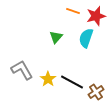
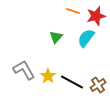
cyan semicircle: rotated 18 degrees clockwise
gray L-shape: moved 2 px right
yellow star: moved 3 px up
brown cross: moved 2 px right, 7 px up
